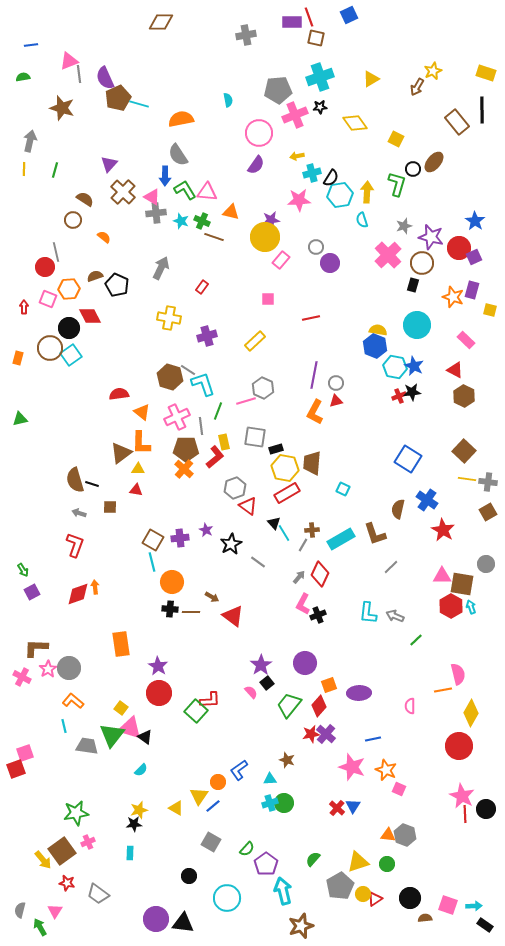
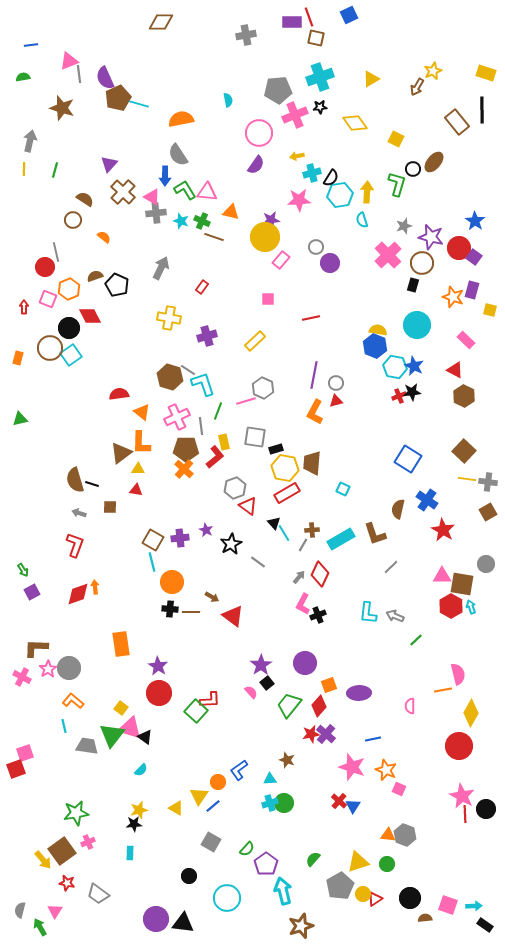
purple square at (474, 257): rotated 28 degrees counterclockwise
orange hexagon at (69, 289): rotated 20 degrees counterclockwise
red cross at (337, 808): moved 2 px right, 7 px up
